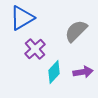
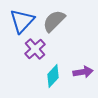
blue triangle: moved 3 px down; rotated 16 degrees counterclockwise
gray semicircle: moved 22 px left, 10 px up
cyan diamond: moved 1 px left, 4 px down
